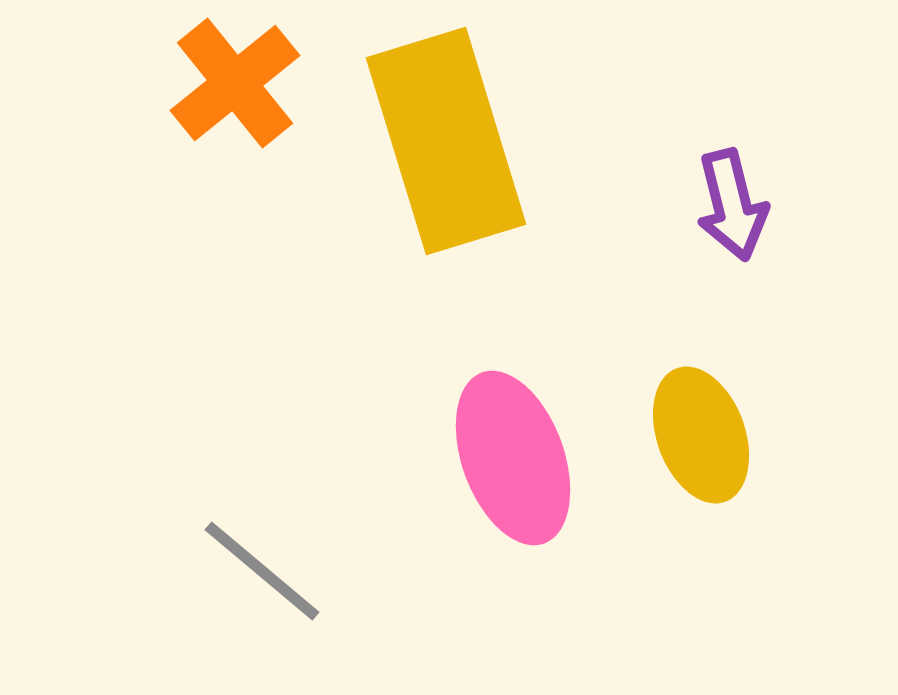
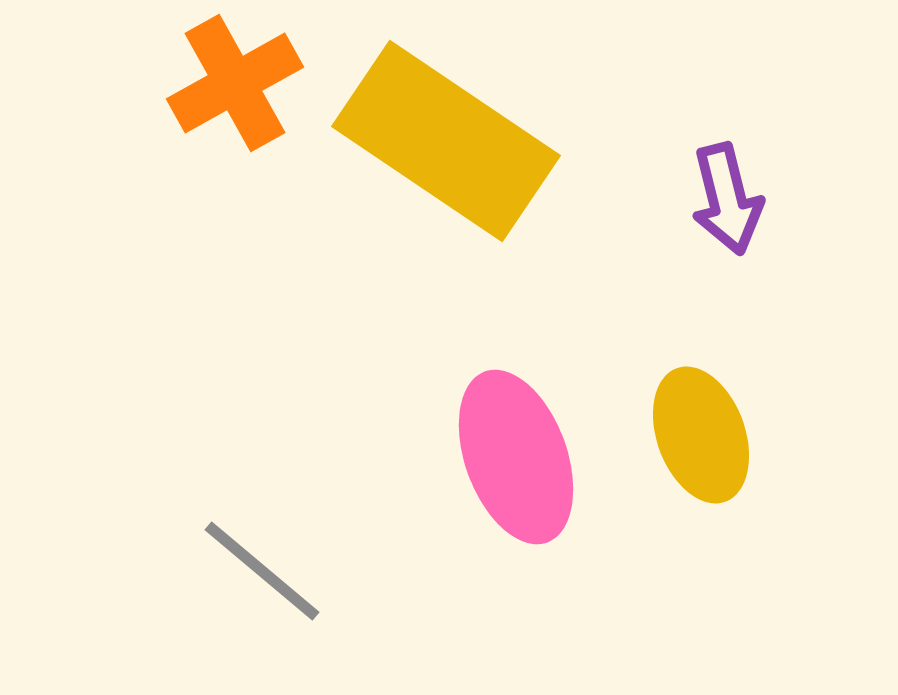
orange cross: rotated 10 degrees clockwise
yellow rectangle: rotated 39 degrees counterclockwise
purple arrow: moved 5 px left, 6 px up
pink ellipse: moved 3 px right, 1 px up
